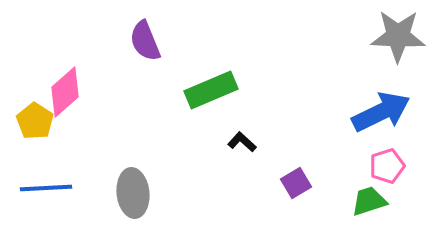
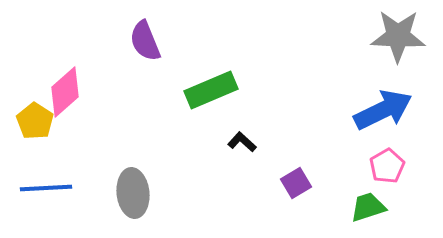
blue arrow: moved 2 px right, 2 px up
pink pentagon: rotated 12 degrees counterclockwise
green trapezoid: moved 1 px left, 6 px down
